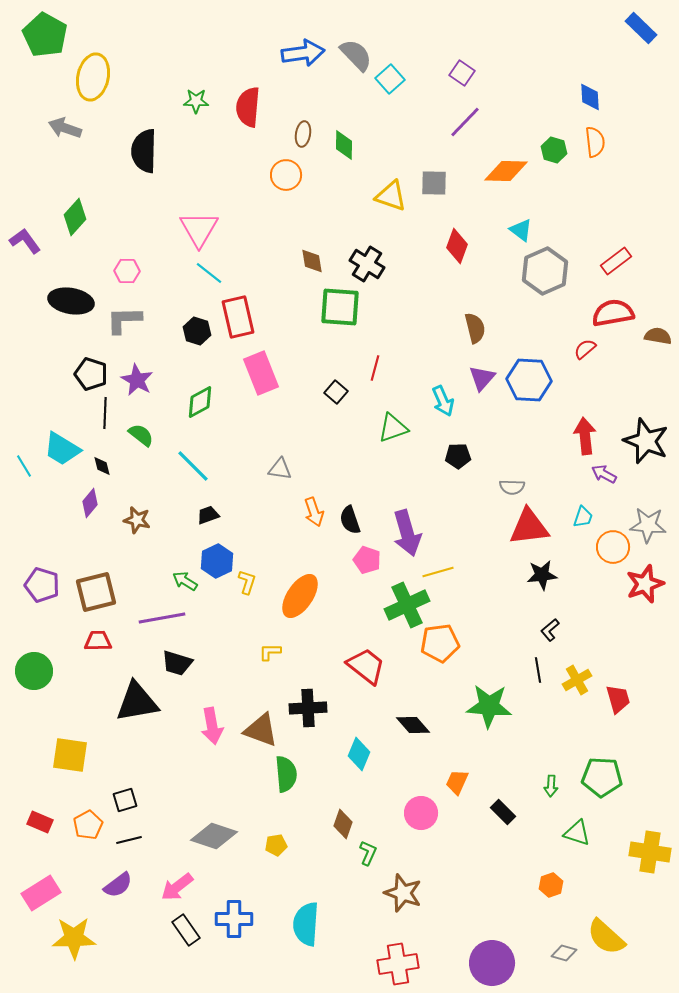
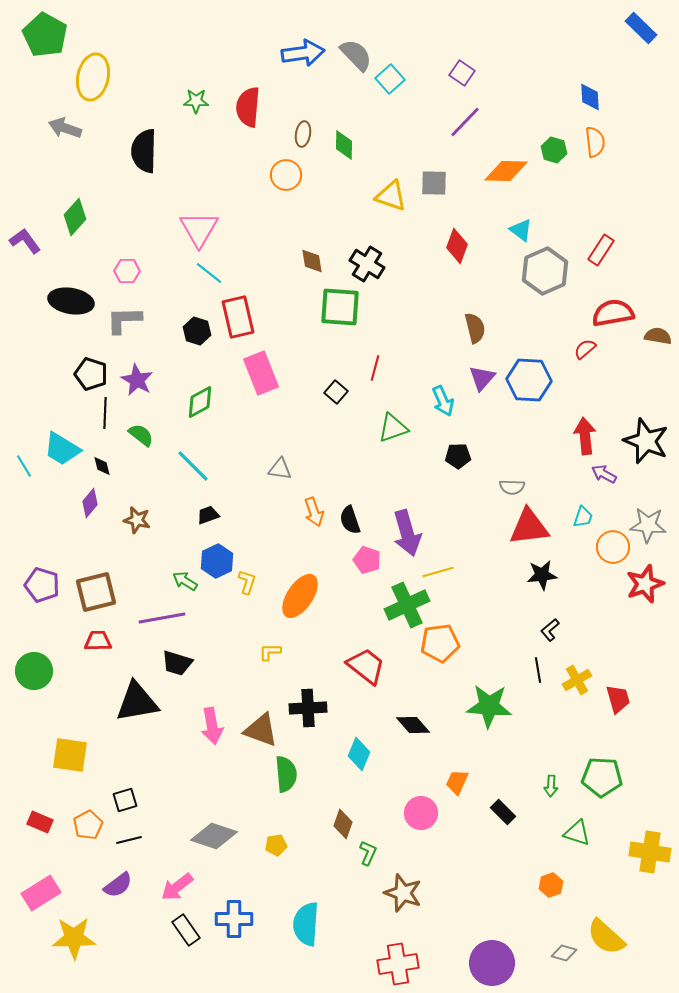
red rectangle at (616, 261): moved 15 px left, 11 px up; rotated 20 degrees counterclockwise
